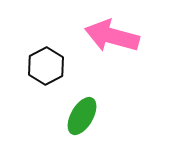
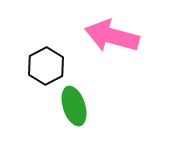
green ellipse: moved 8 px left, 10 px up; rotated 48 degrees counterclockwise
